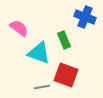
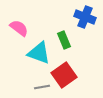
red square: moved 2 px left; rotated 35 degrees clockwise
